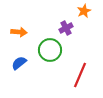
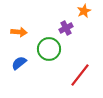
green circle: moved 1 px left, 1 px up
red line: rotated 15 degrees clockwise
